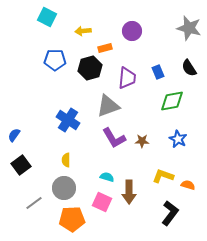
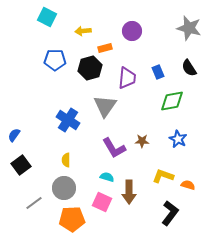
gray triangle: moved 3 px left; rotated 35 degrees counterclockwise
purple L-shape: moved 10 px down
